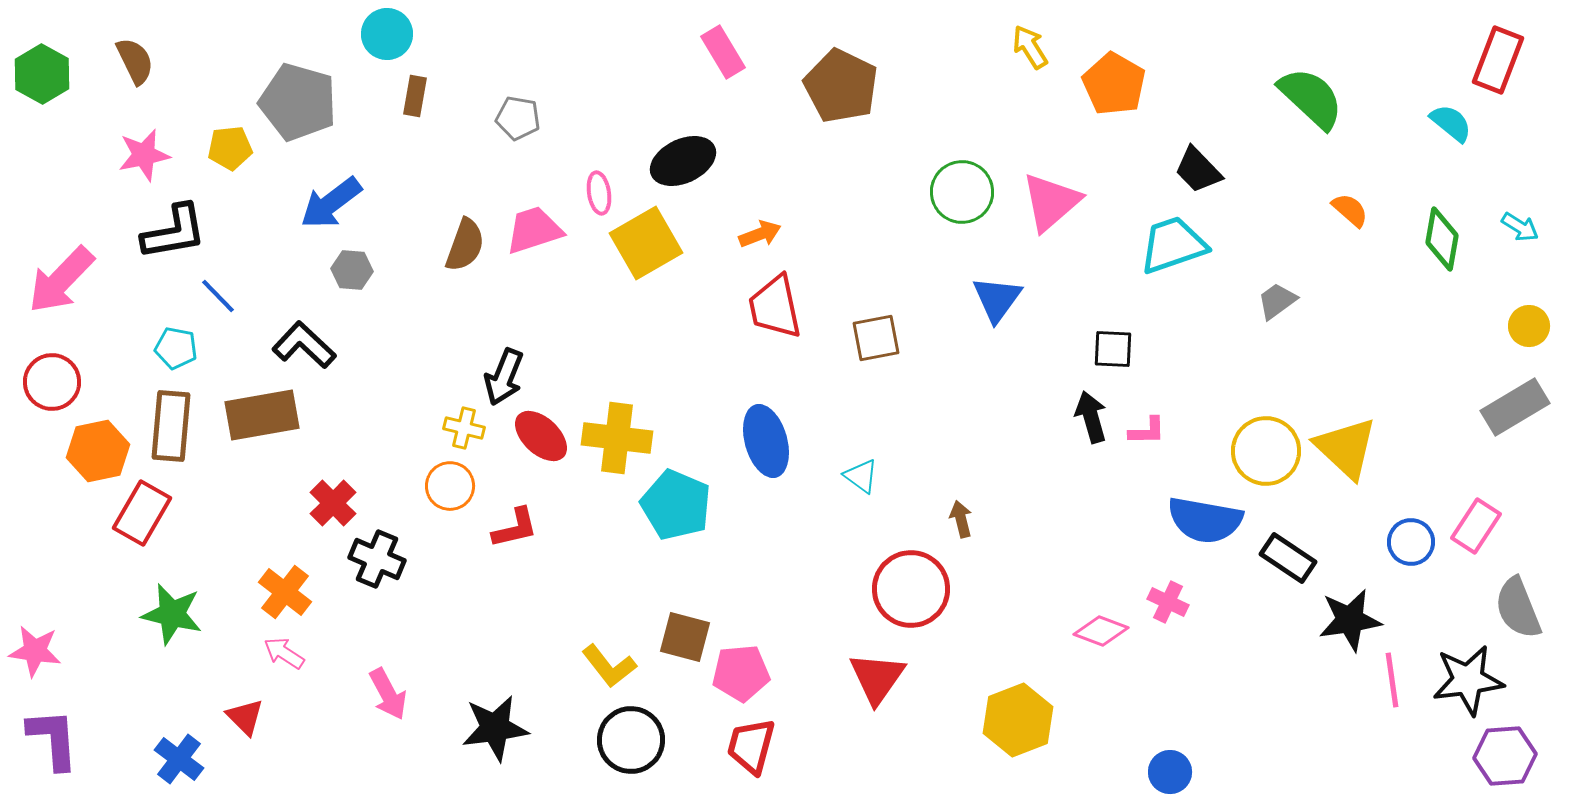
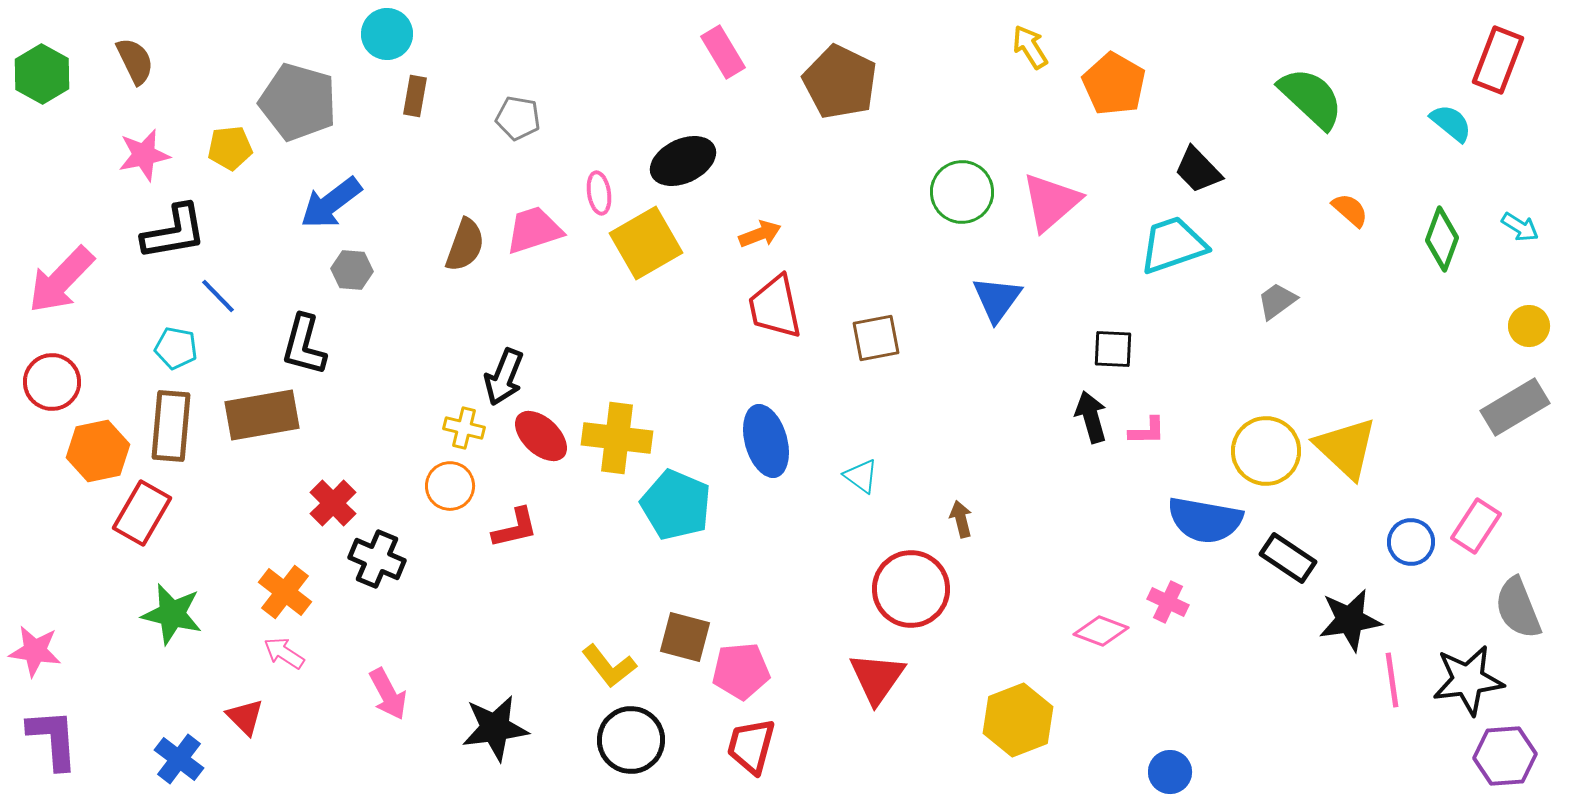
brown pentagon at (841, 86): moved 1 px left, 4 px up
green diamond at (1442, 239): rotated 10 degrees clockwise
black L-shape at (304, 345): rotated 118 degrees counterclockwise
pink pentagon at (741, 673): moved 2 px up
